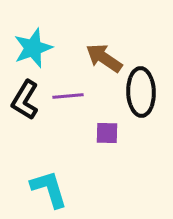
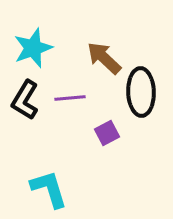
brown arrow: rotated 9 degrees clockwise
purple line: moved 2 px right, 2 px down
purple square: rotated 30 degrees counterclockwise
